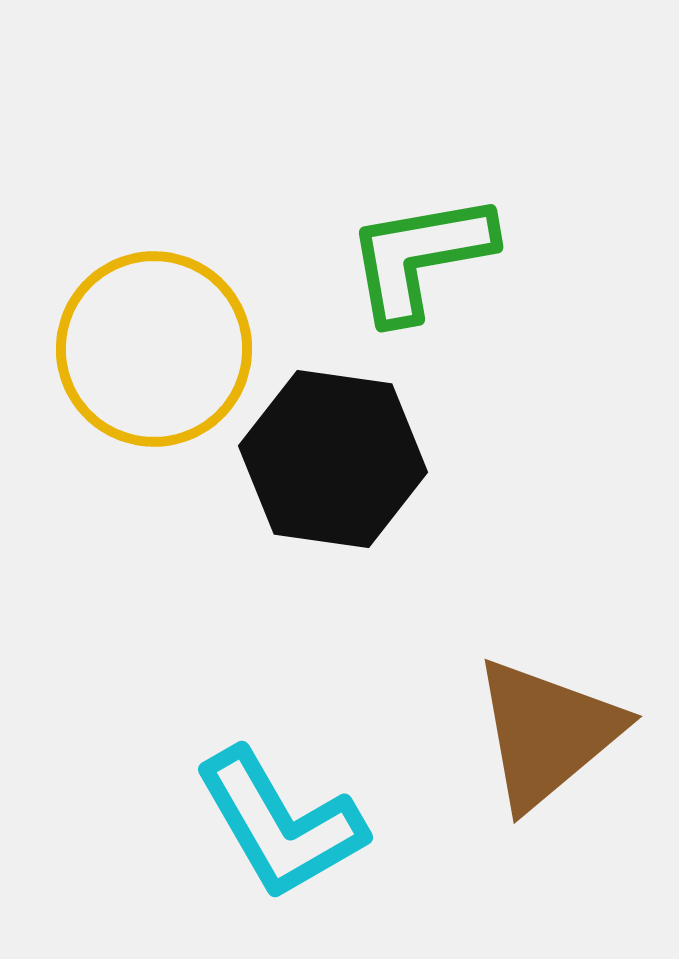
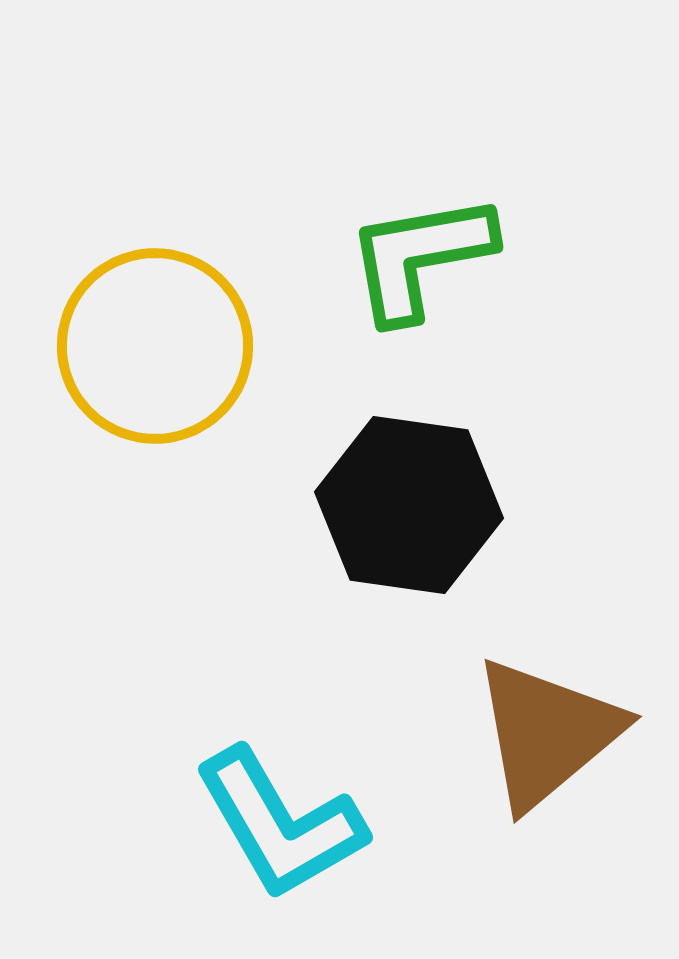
yellow circle: moved 1 px right, 3 px up
black hexagon: moved 76 px right, 46 px down
